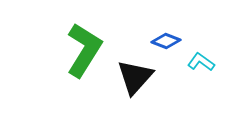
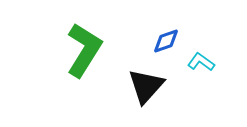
blue diamond: rotated 40 degrees counterclockwise
black triangle: moved 11 px right, 9 px down
